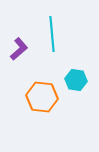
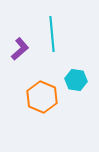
purple L-shape: moved 1 px right
orange hexagon: rotated 16 degrees clockwise
